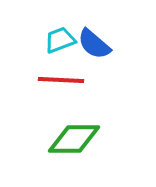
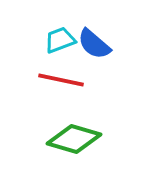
red line: rotated 9 degrees clockwise
green diamond: rotated 16 degrees clockwise
